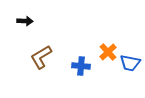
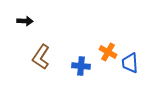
orange cross: rotated 18 degrees counterclockwise
brown L-shape: rotated 25 degrees counterclockwise
blue trapezoid: rotated 75 degrees clockwise
